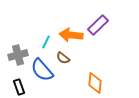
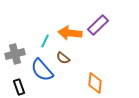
orange arrow: moved 1 px left, 2 px up
cyan line: moved 1 px left, 1 px up
gray cross: moved 3 px left, 1 px up
